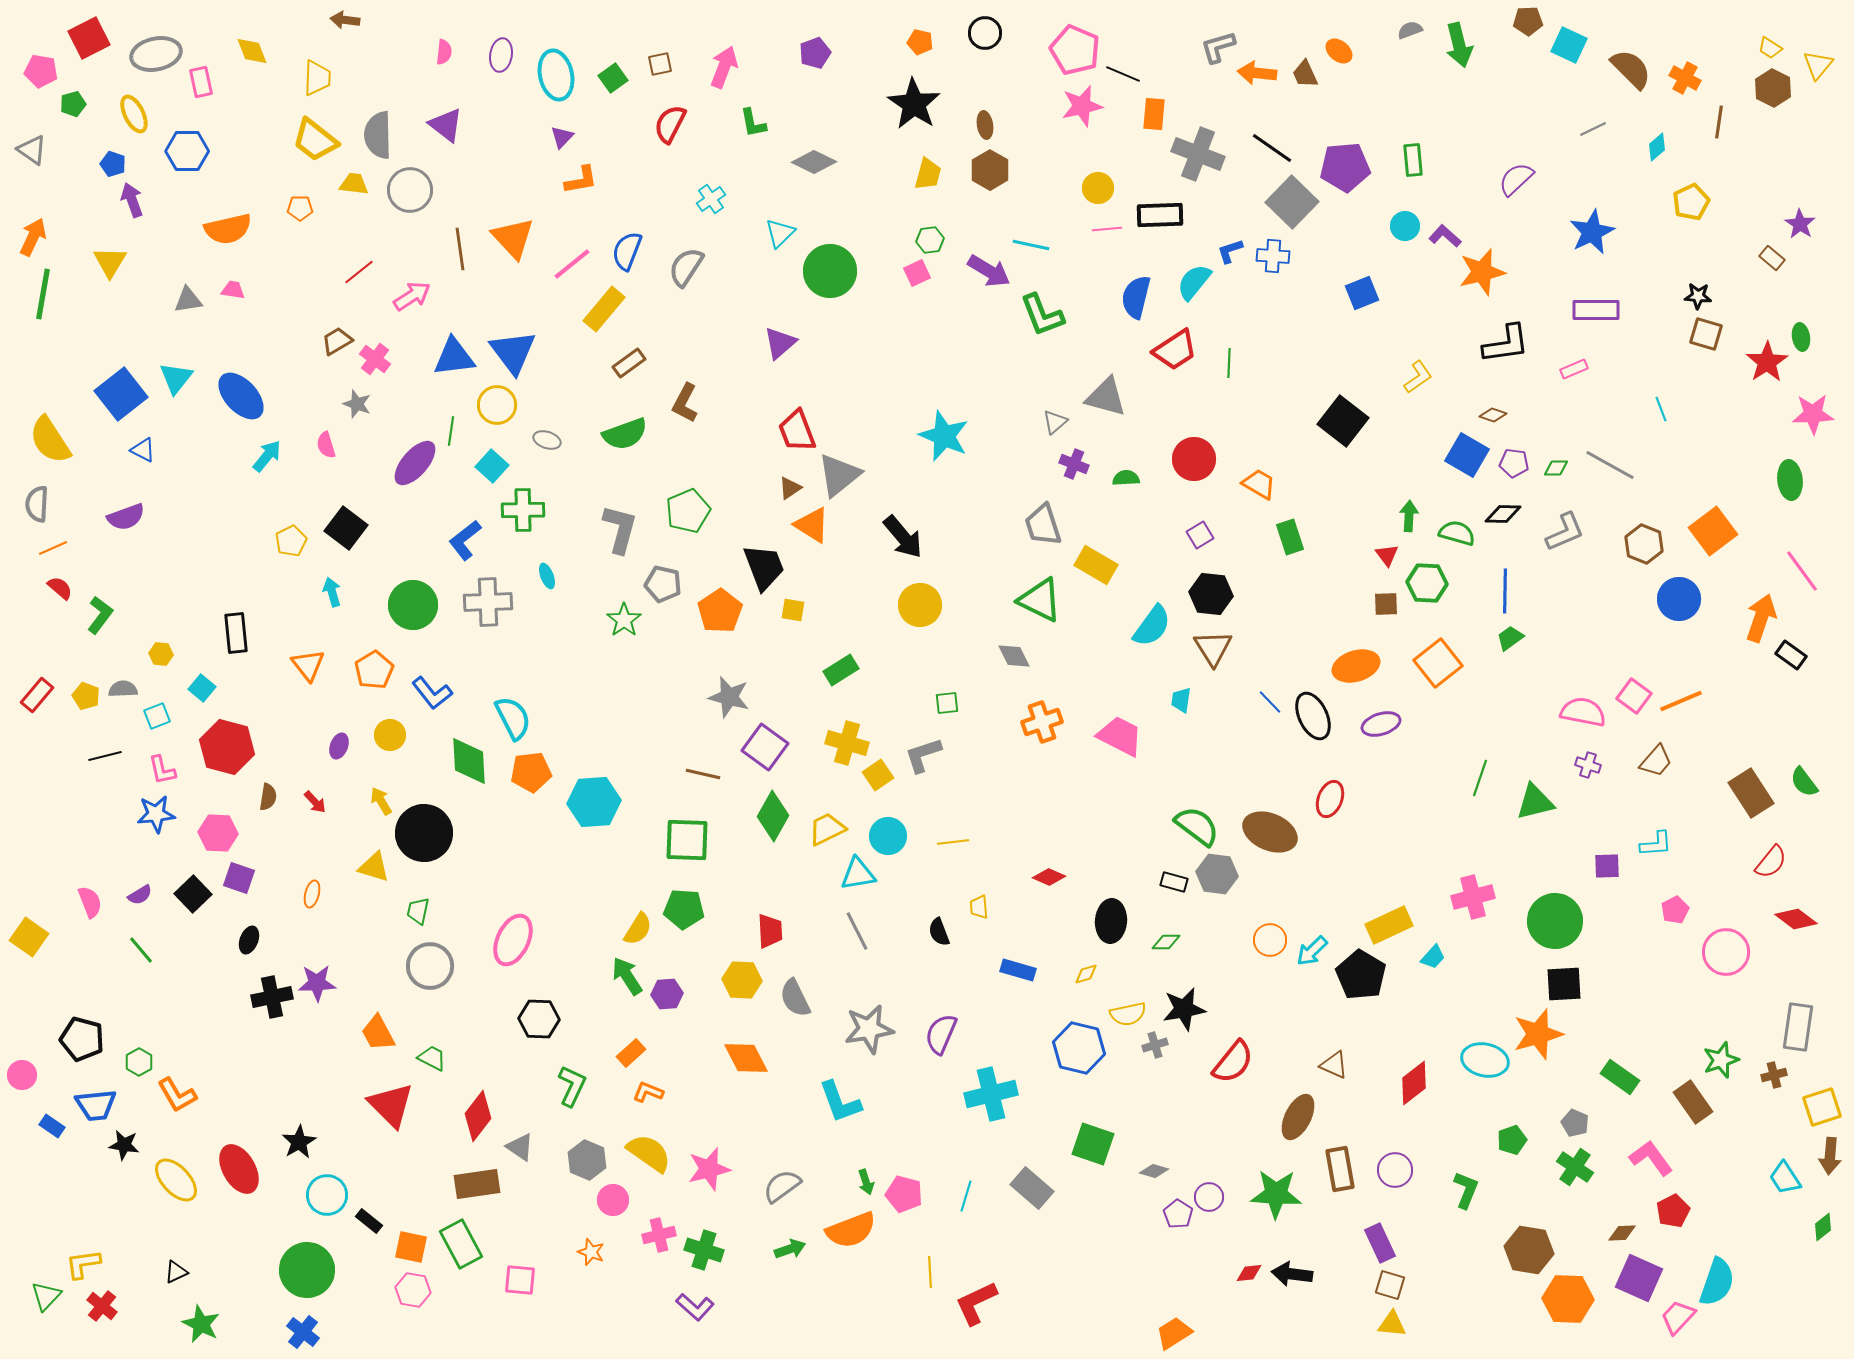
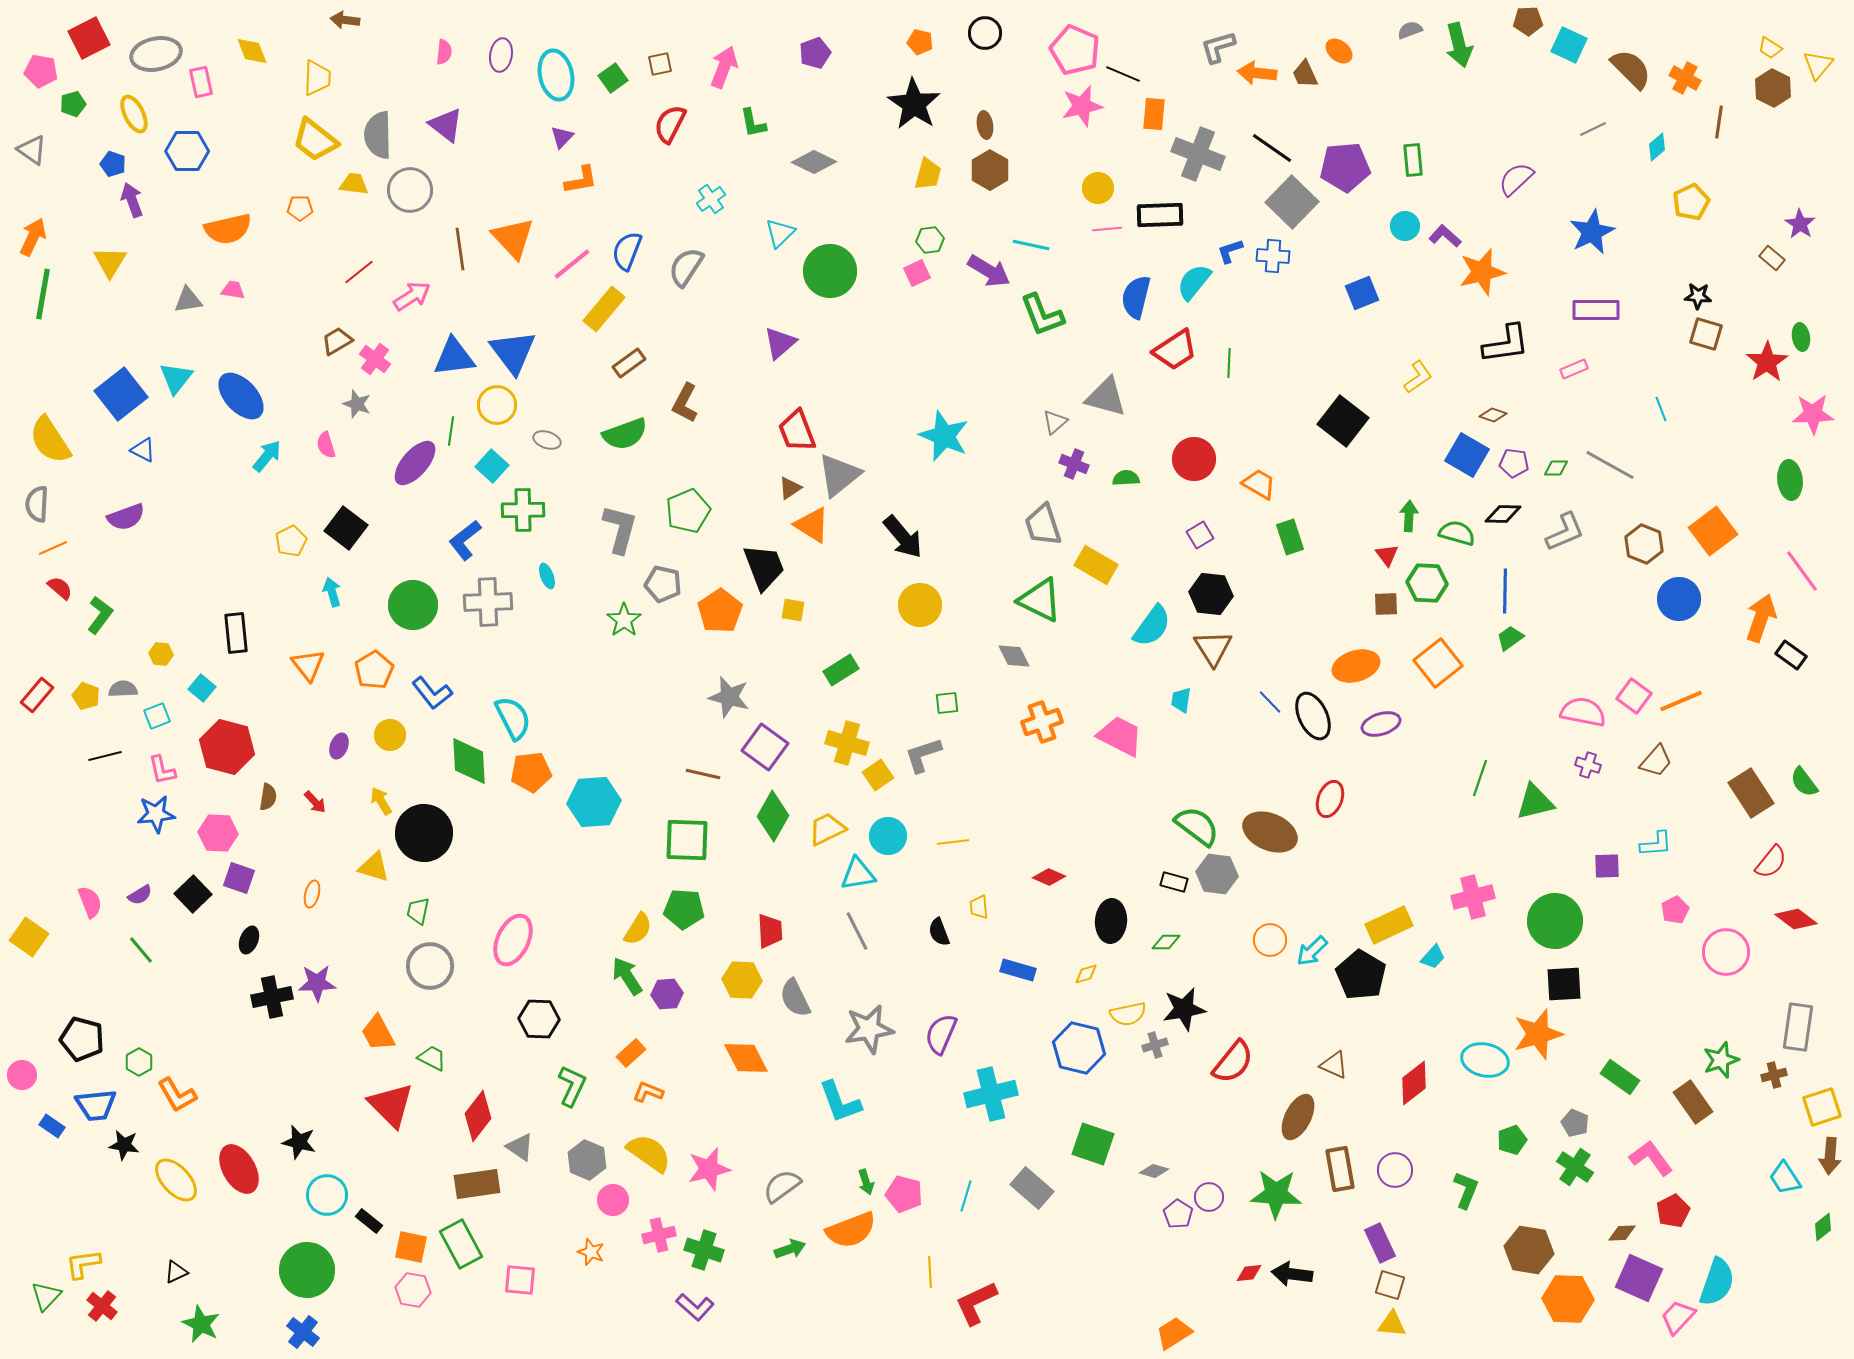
black star at (299, 1142): rotated 28 degrees counterclockwise
